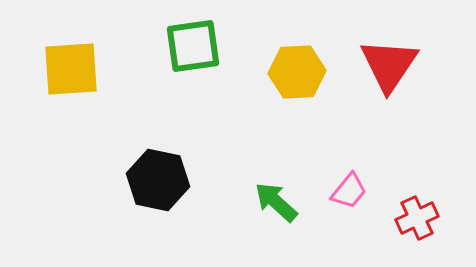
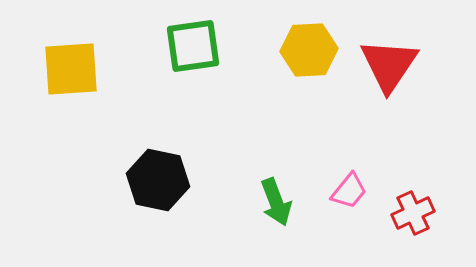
yellow hexagon: moved 12 px right, 22 px up
green arrow: rotated 153 degrees counterclockwise
red cross: moved 4 px left, 5 px up
